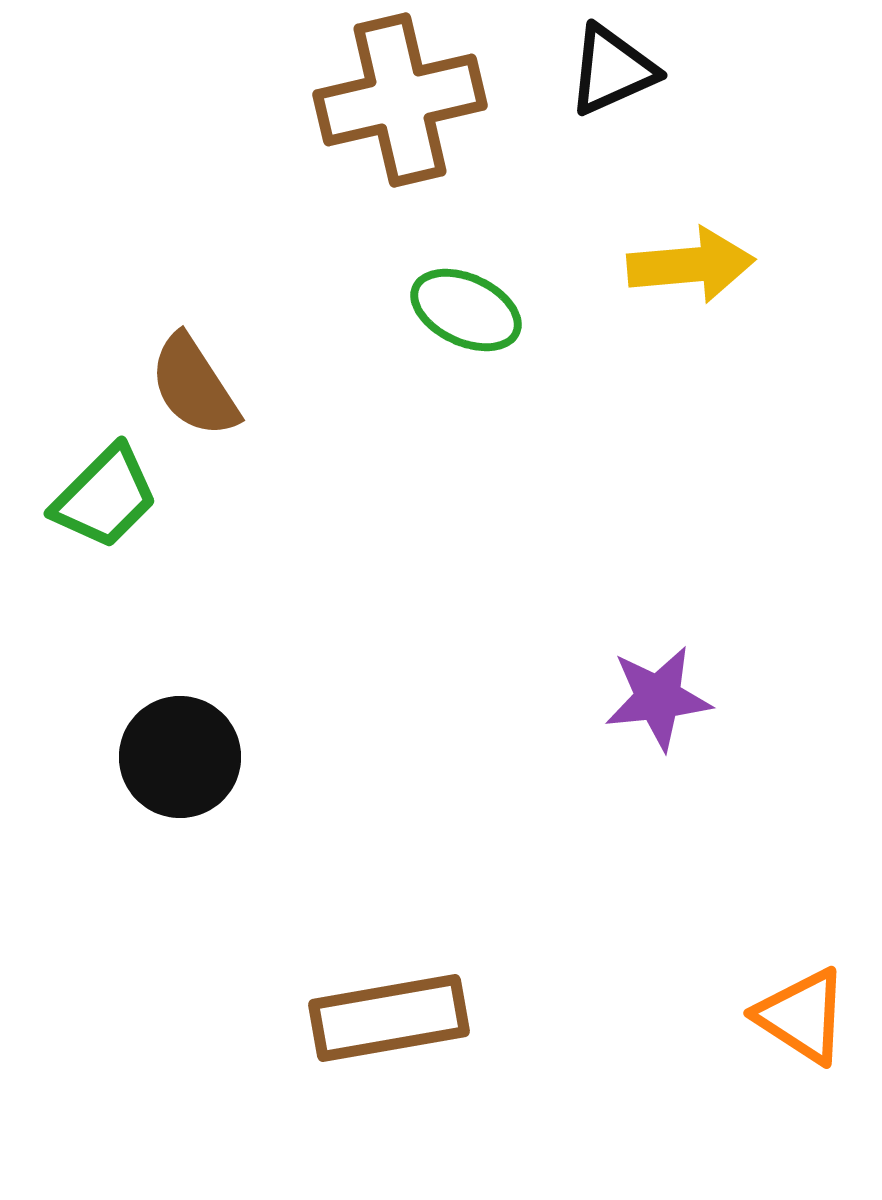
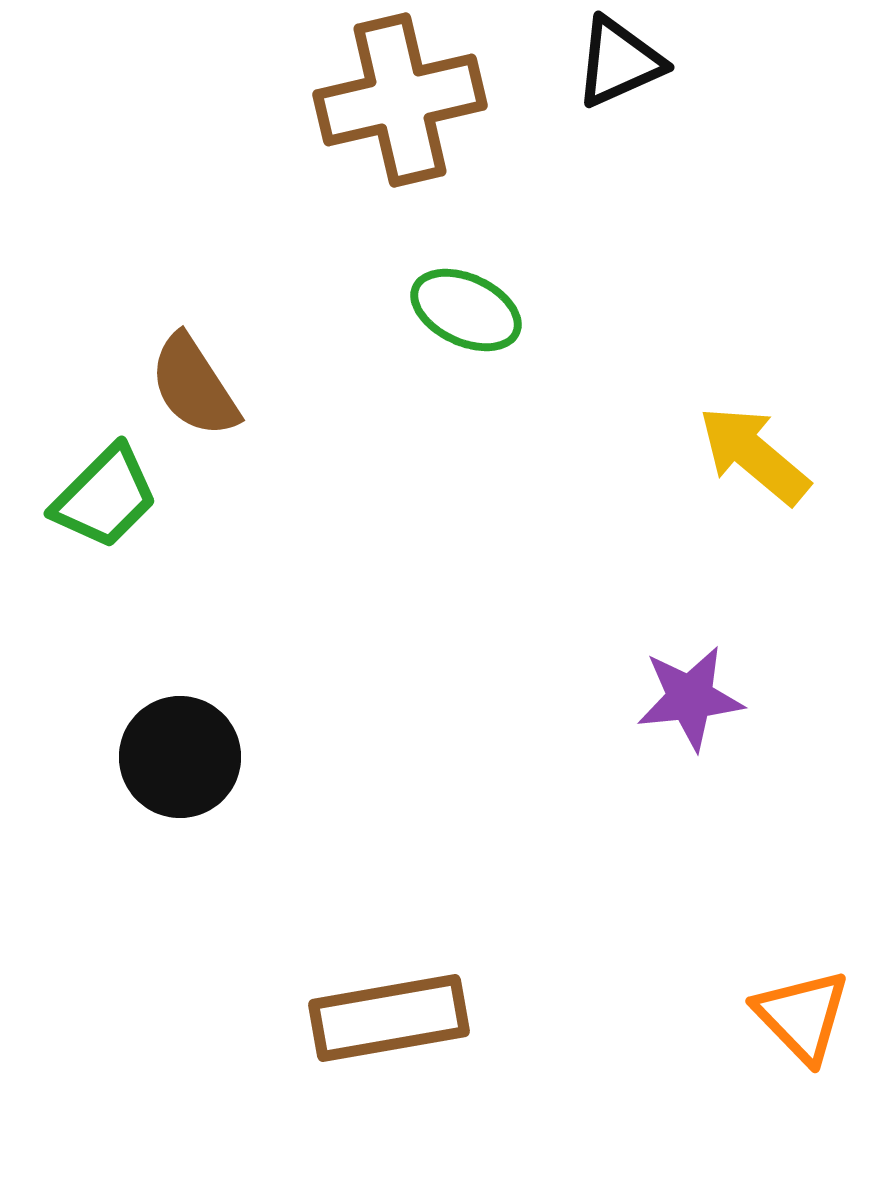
black triangle: moved 7 px right, 8 px up
yellow arrow: moved 63 px right, 190 px down; rotated 135 degrees counterclockwise
purple star: moved 32 px right
orange triangle: rotated 13 degrees clockwise
